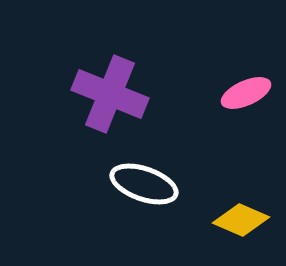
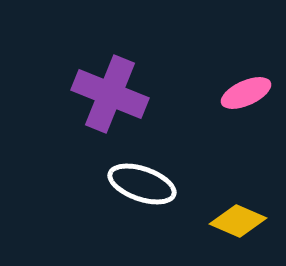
white ellipse: moved 2 px left
yellow diamond: moved 3 px left, 1 px down
